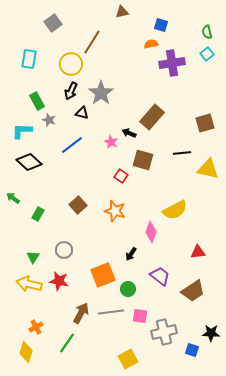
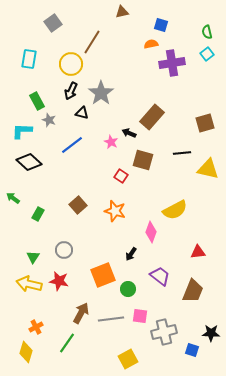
brown trapezoid at (193, 291): rotated 35 degrees counterclockwise
gray line at (111, 312): moved 7 px down
